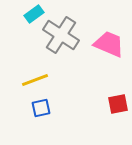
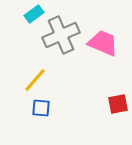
gray cross: rotated 33 degrees clockwise
pink trapezoid: moved 6 px left, 1 px up
yellow line: rotated 28 degrees counterclockwise
blue square: rotated 18 degrees clockwise
